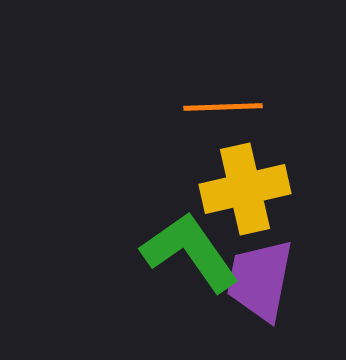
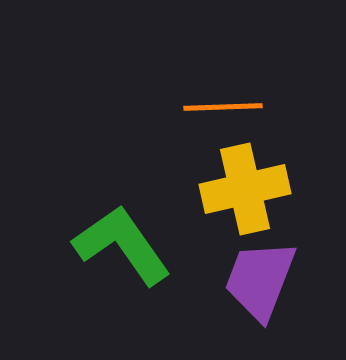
green L-shape: moved 68 px left, 7 px up
purple trapezoid: rotated 10 degrees clockwise
